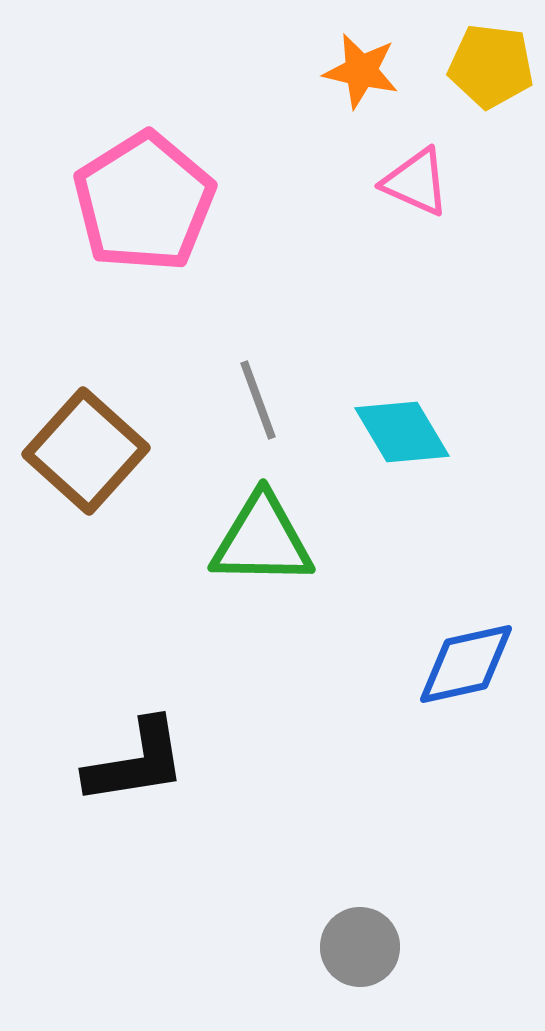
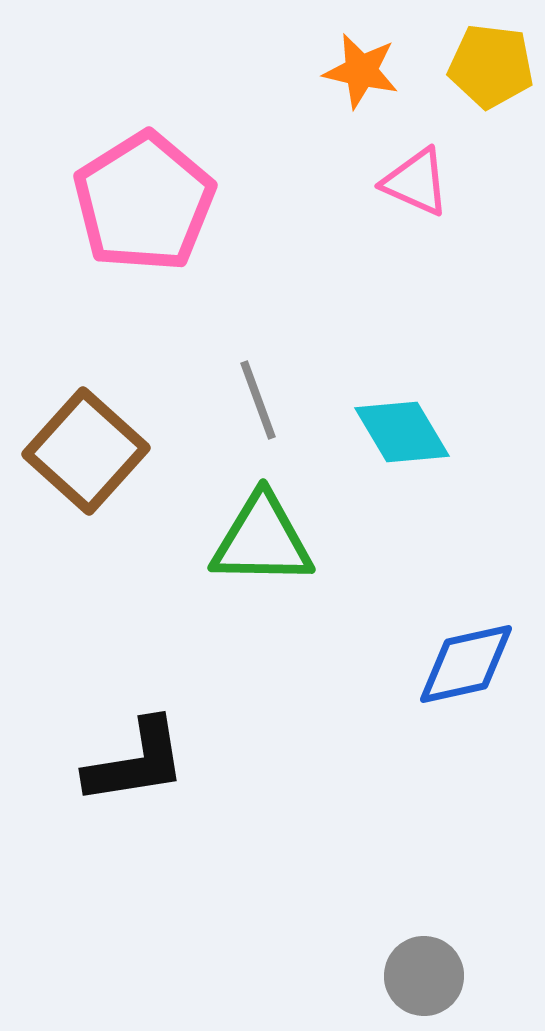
gray circle: moved 64 px right, 29 px down
